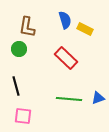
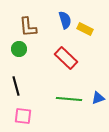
brown L-shape: moved 1 px right; rotated 15 degrees counterclockwise
